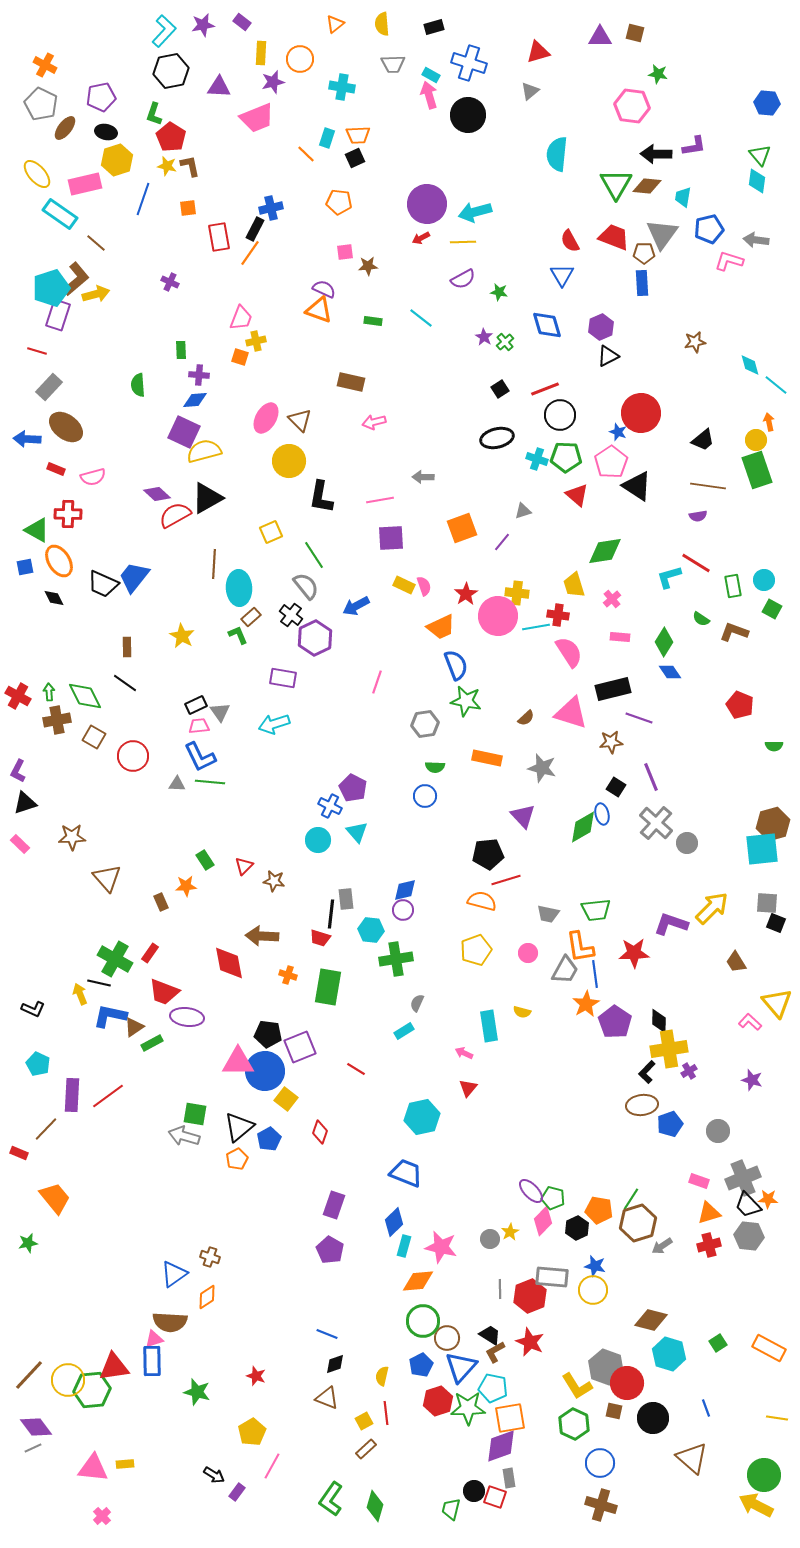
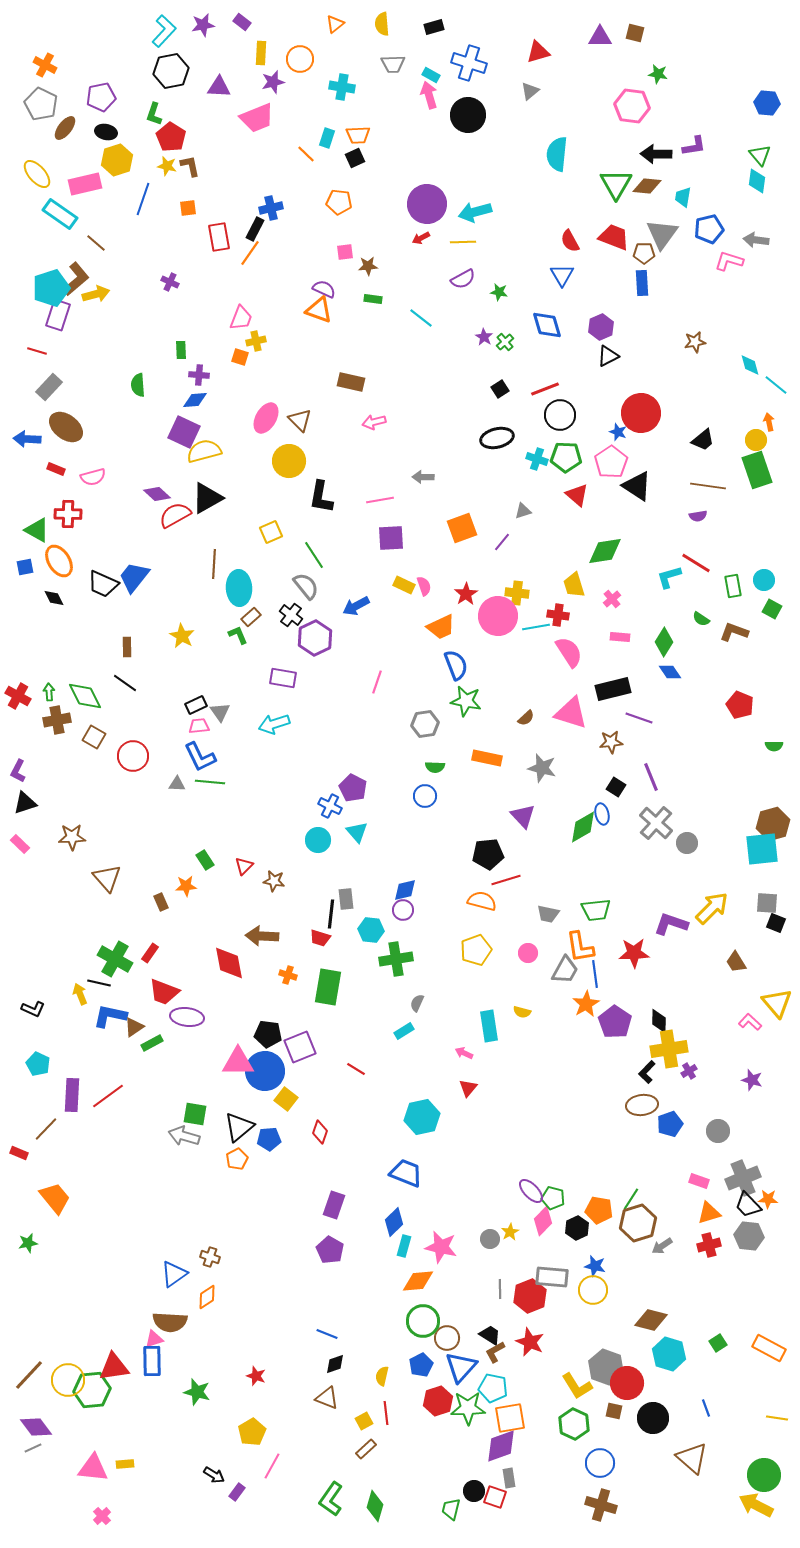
green rectangle at (373, 321): moved 22 px up
blue pentagon at (269, 1139): rotated 25 degrees clockwise
